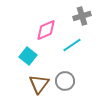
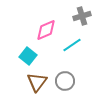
brown triangle: moved 2 px left, 2 px up
